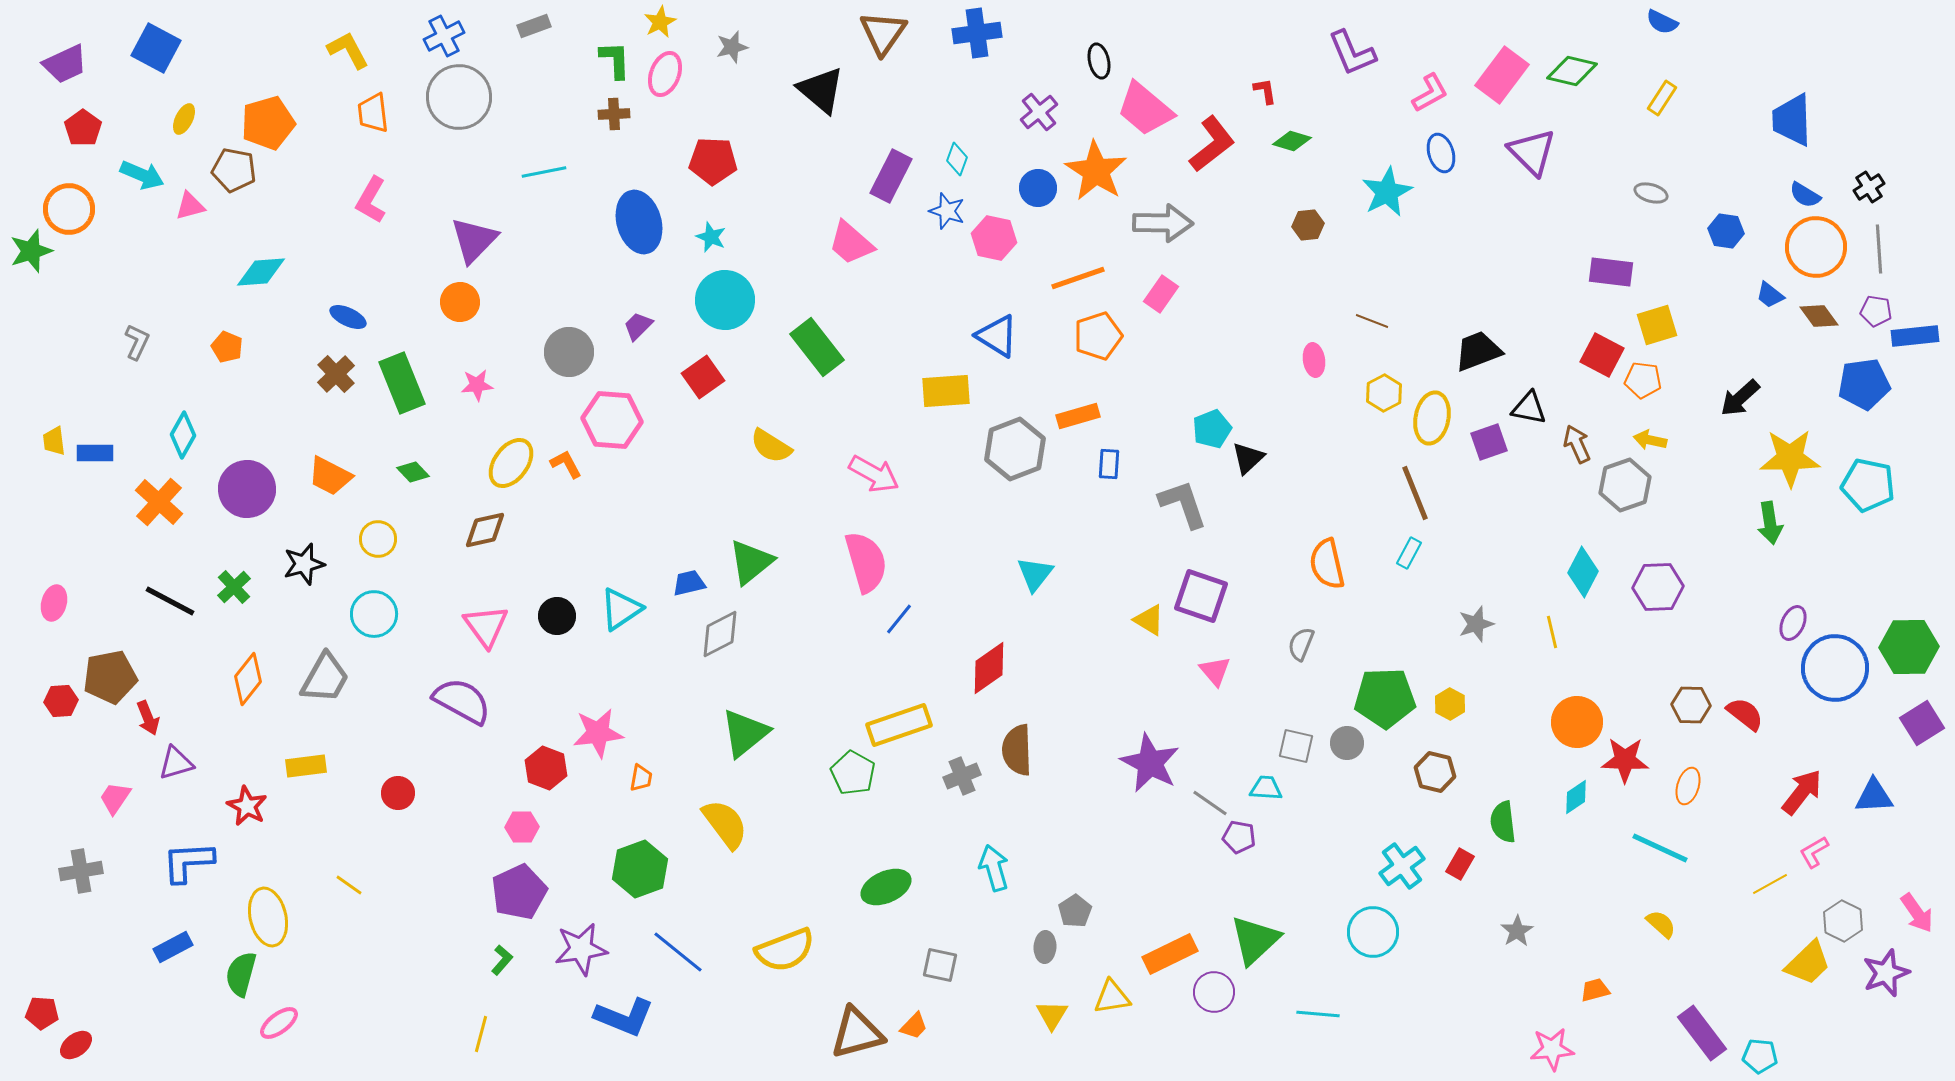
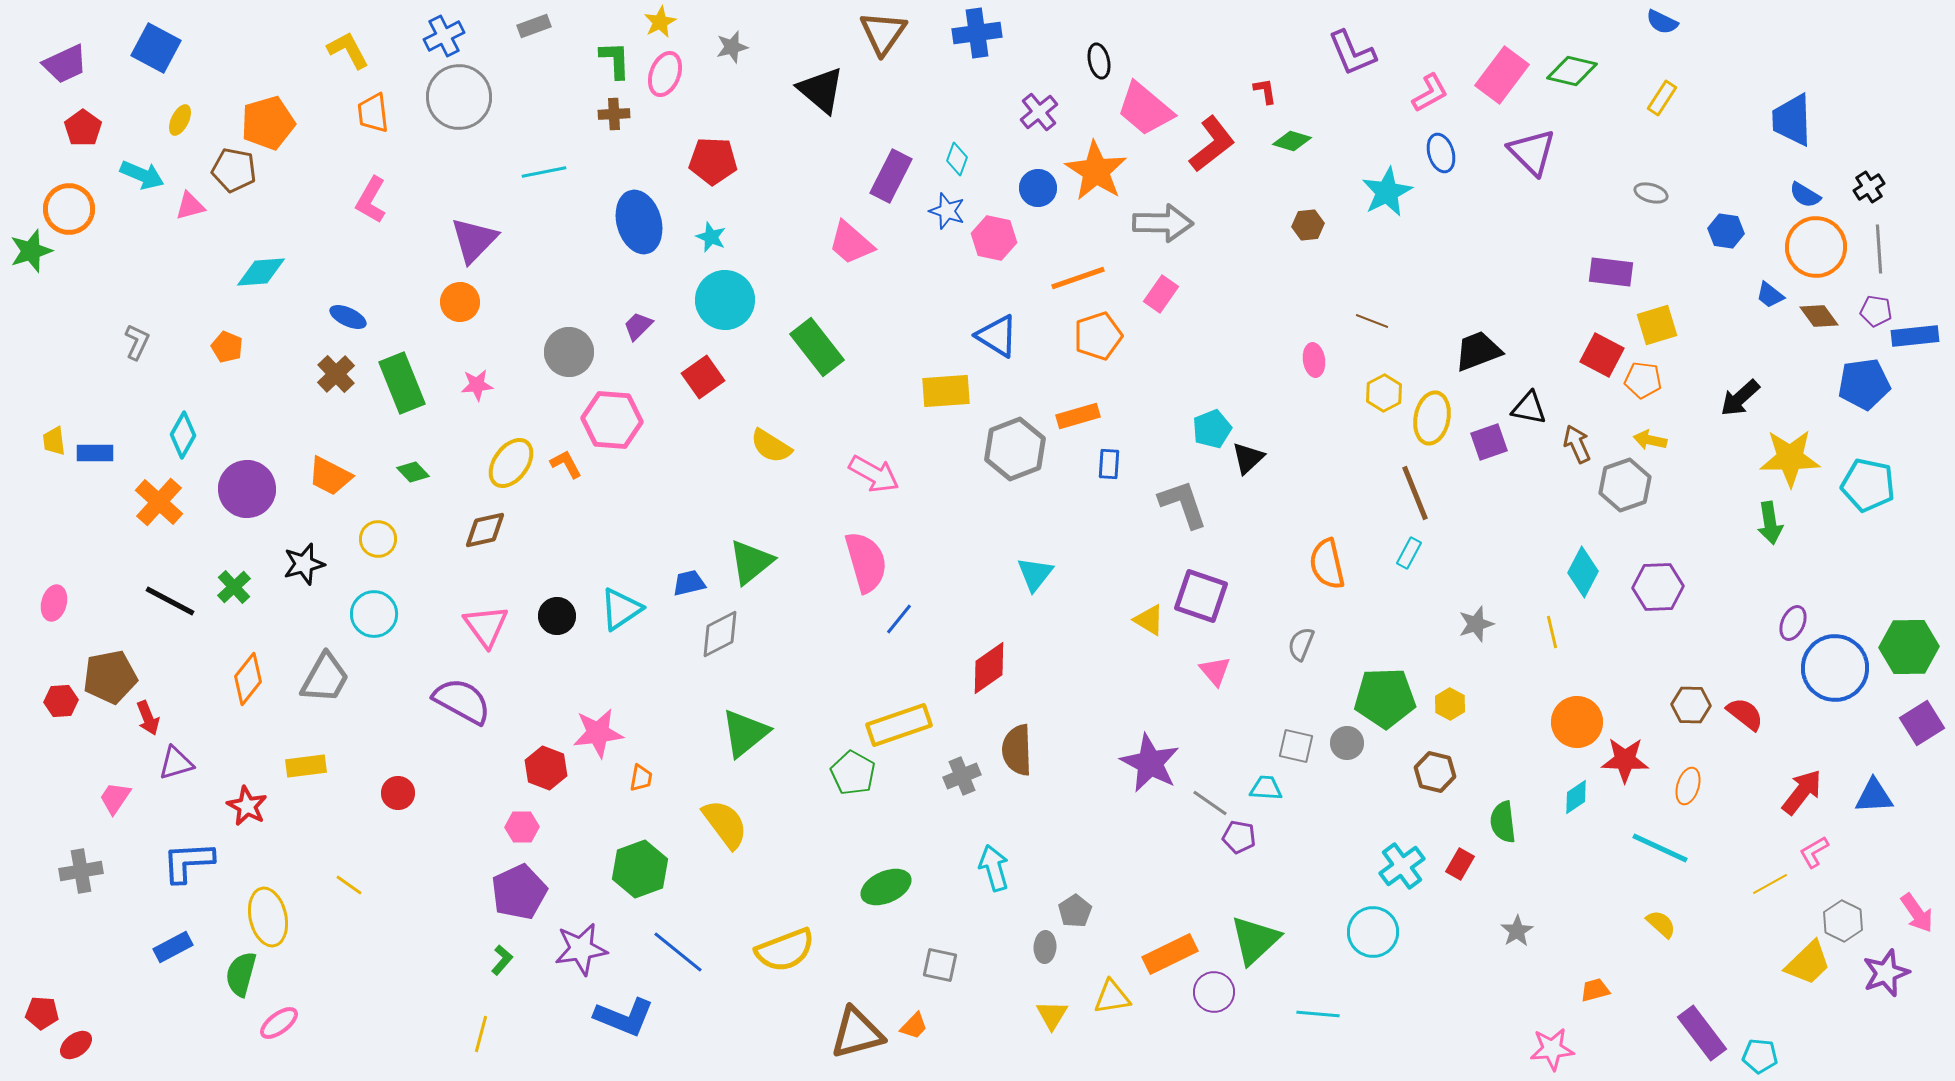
yellow ellipse at (184, 119): moved 4 px left, 1 px down
